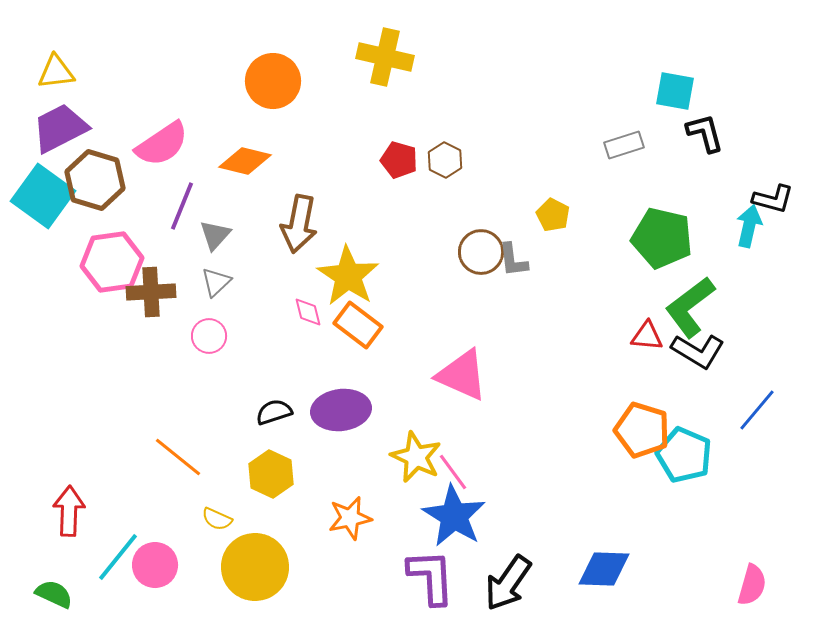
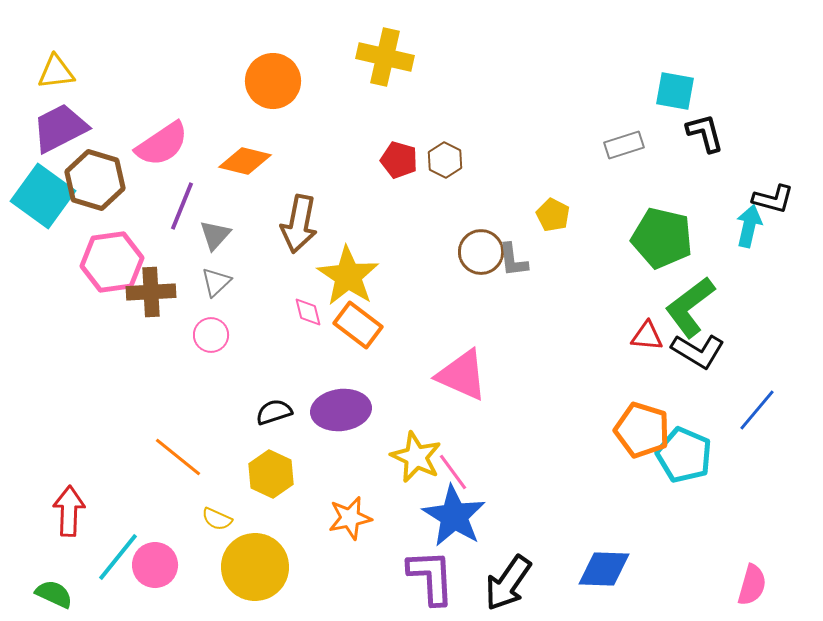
pink circle at (209, 336): moved 2 px right, 1 px up
